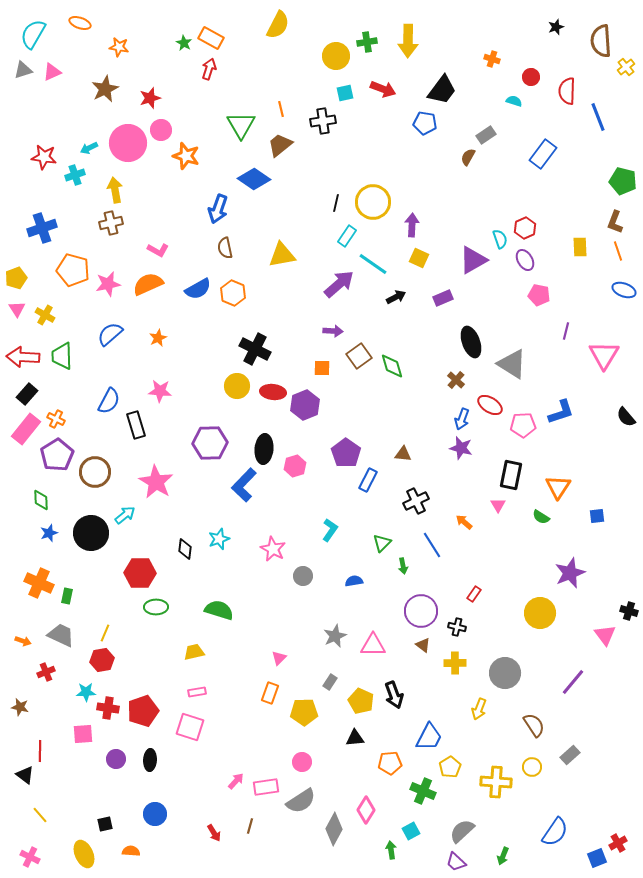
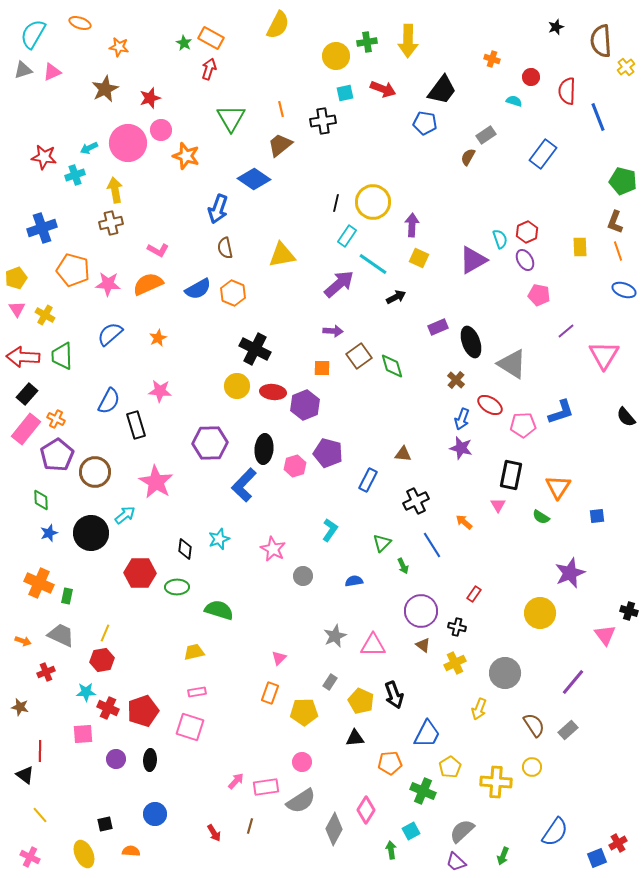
green triangle at (241, 125): moved 10 px left, 7 px up
red hexagon at (525, 228): moved 2 px right, 4 px down
pink star at (108, 284): rotated 15 degrees clockwise
purple rectangle at (443, 298): moved 5 px left, 29 px down
purple line at (566, 331): rotated 36 degrees clockwise
purple pentagon at (346, 453): moved 18 px left; rotated 20 degrees counterclockwise
green arrow at (403, 566): rotated 14 degrees counterclockwise
green ellipse at (156, 607): moved 21 px right, 20 px up
yellow cross at (455, 663): rotated 25 degrees counterclockwise
red cross at (108, 708): rotated 15 degrees clockwise
blue trapezoid at (429, 737): moved 2 px left, 3 px up
gray rectangle at (570, 755): moved 2 px left, 25 px up
